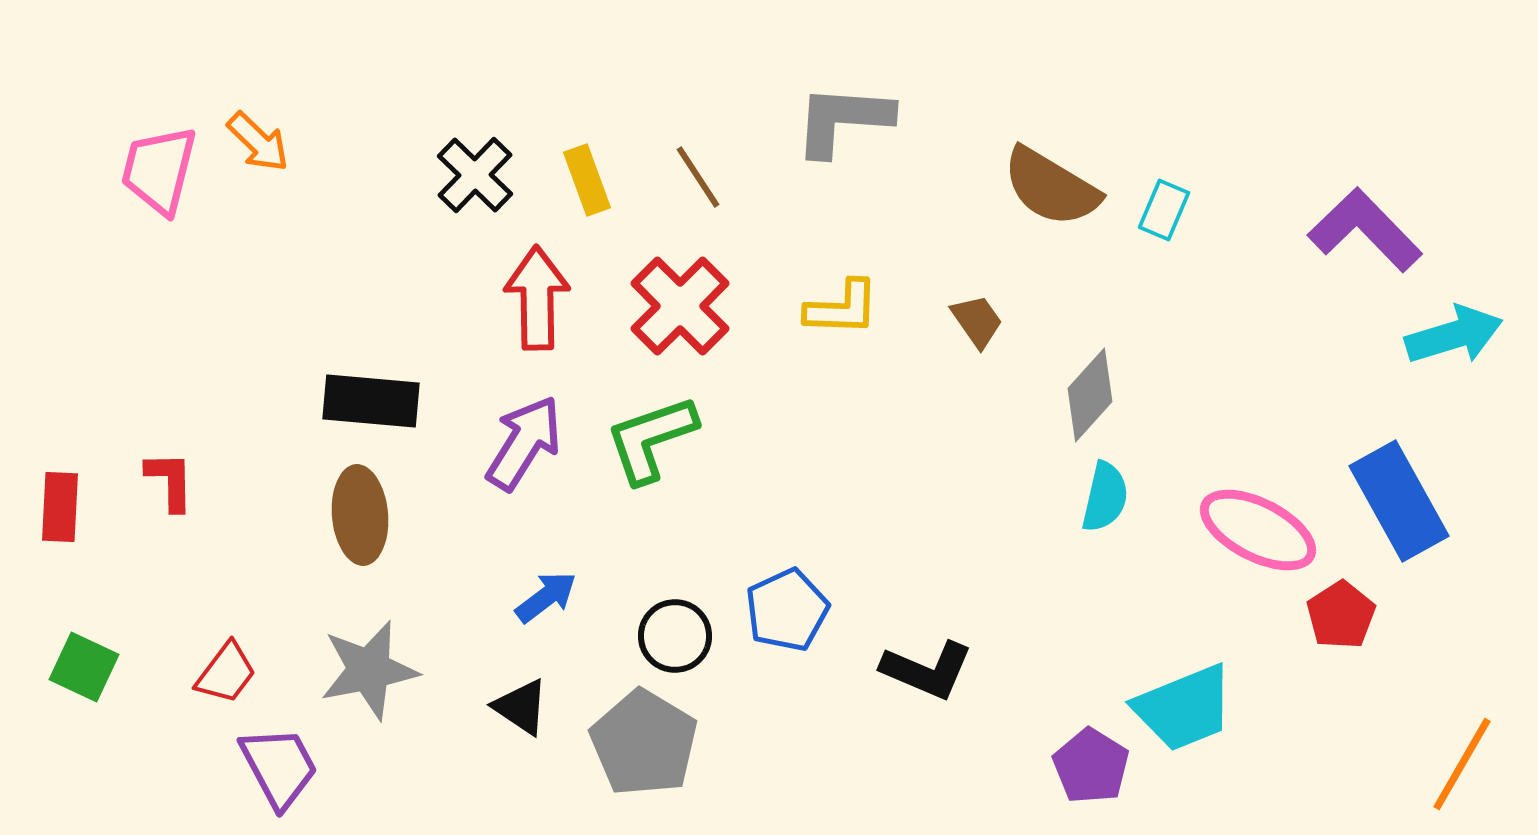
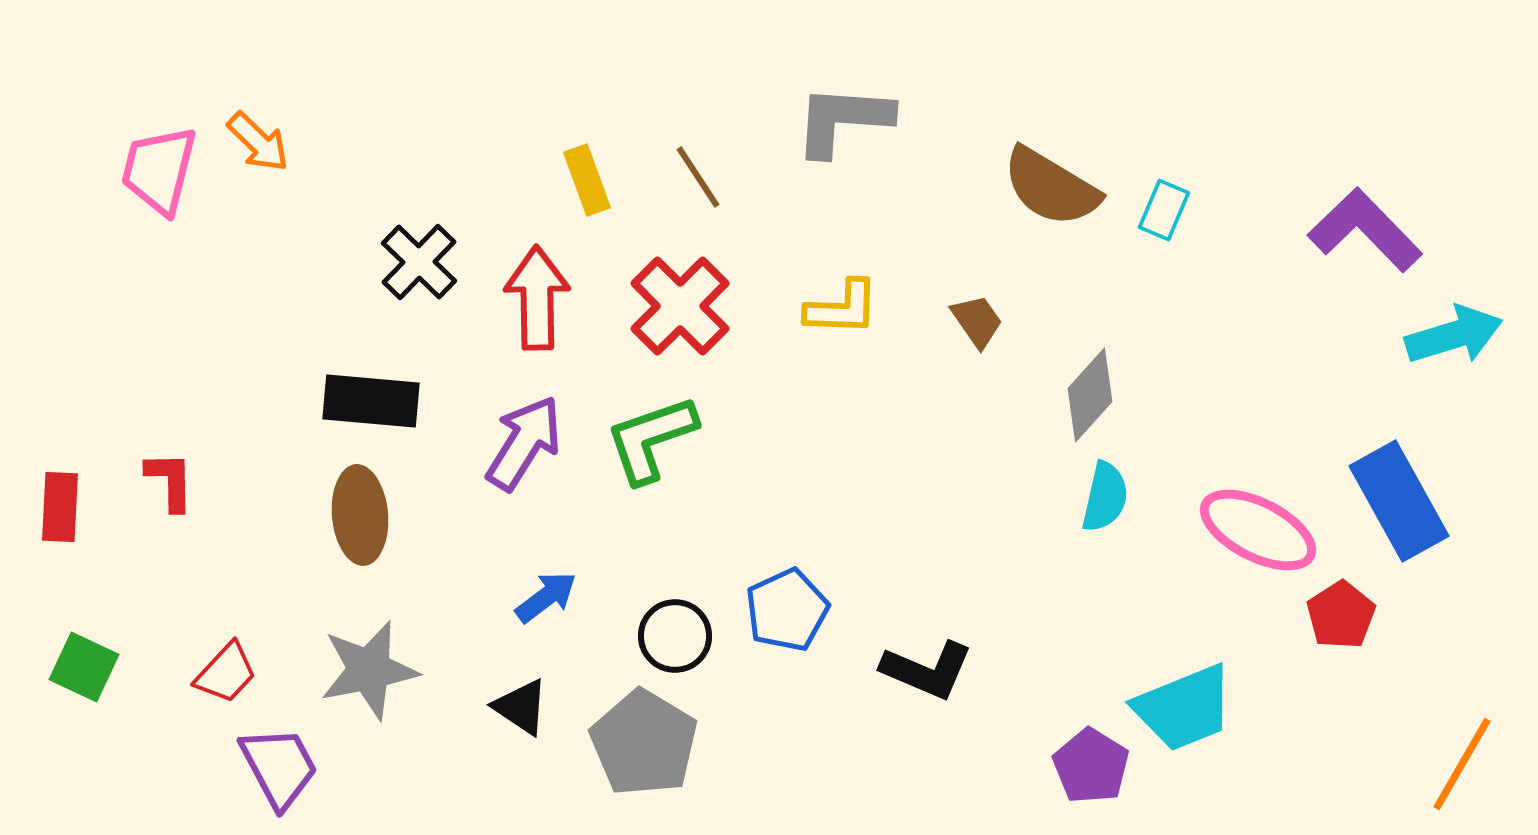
black cross: moved 56 px left, 87 px down
red trapezoid: rotated 6 degrees clockwise
